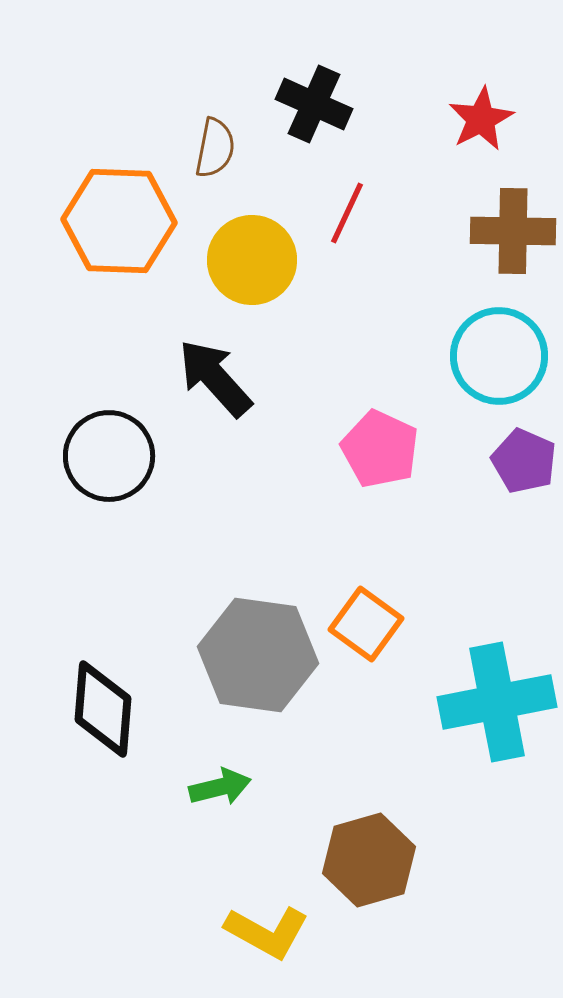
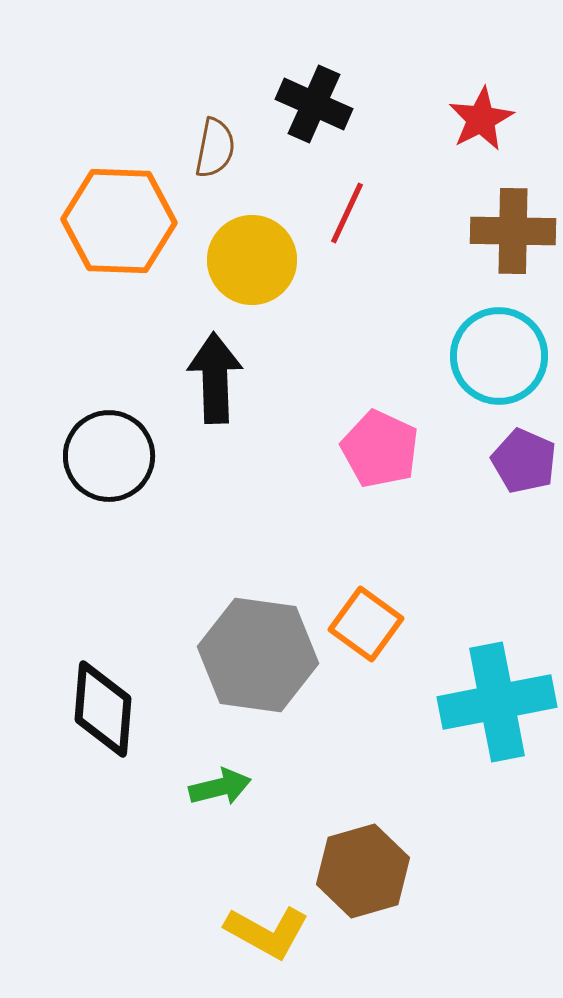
black arrow: rotated 40 degrees clockwise
brown hexagon: moved 6 px left, 11 px down
